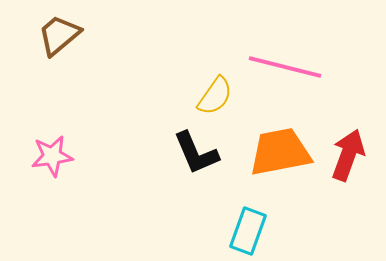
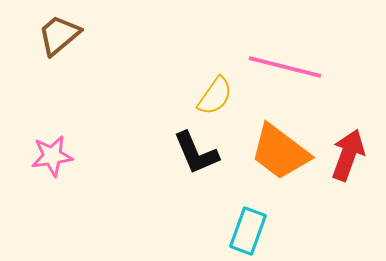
orange trapezoid: rotated 132 degrees counterclockwise
